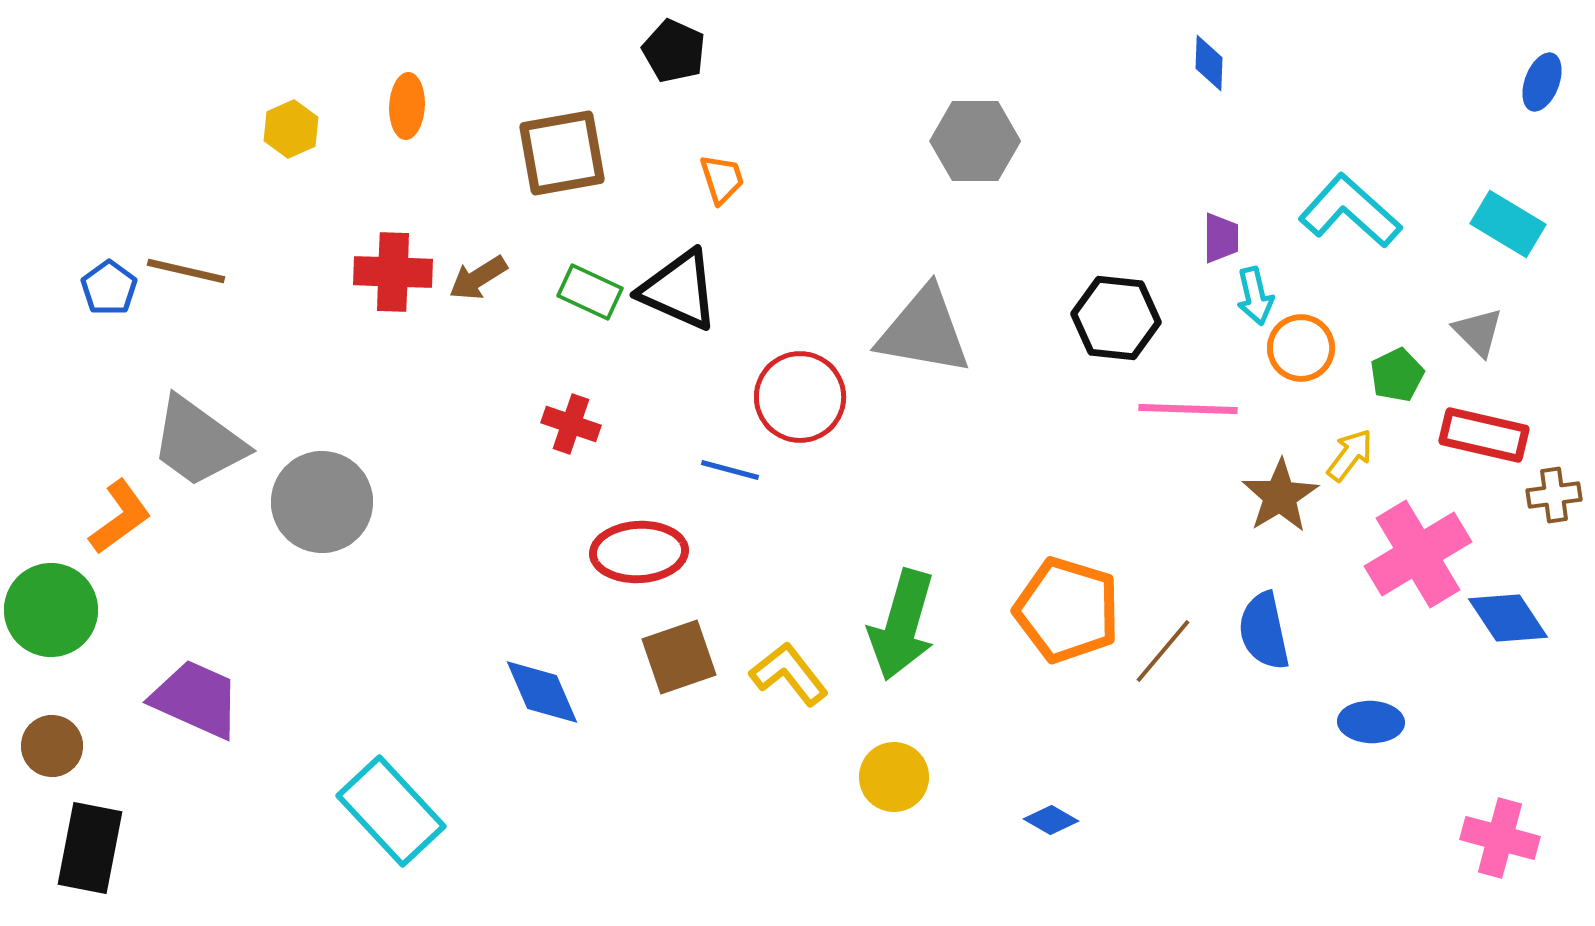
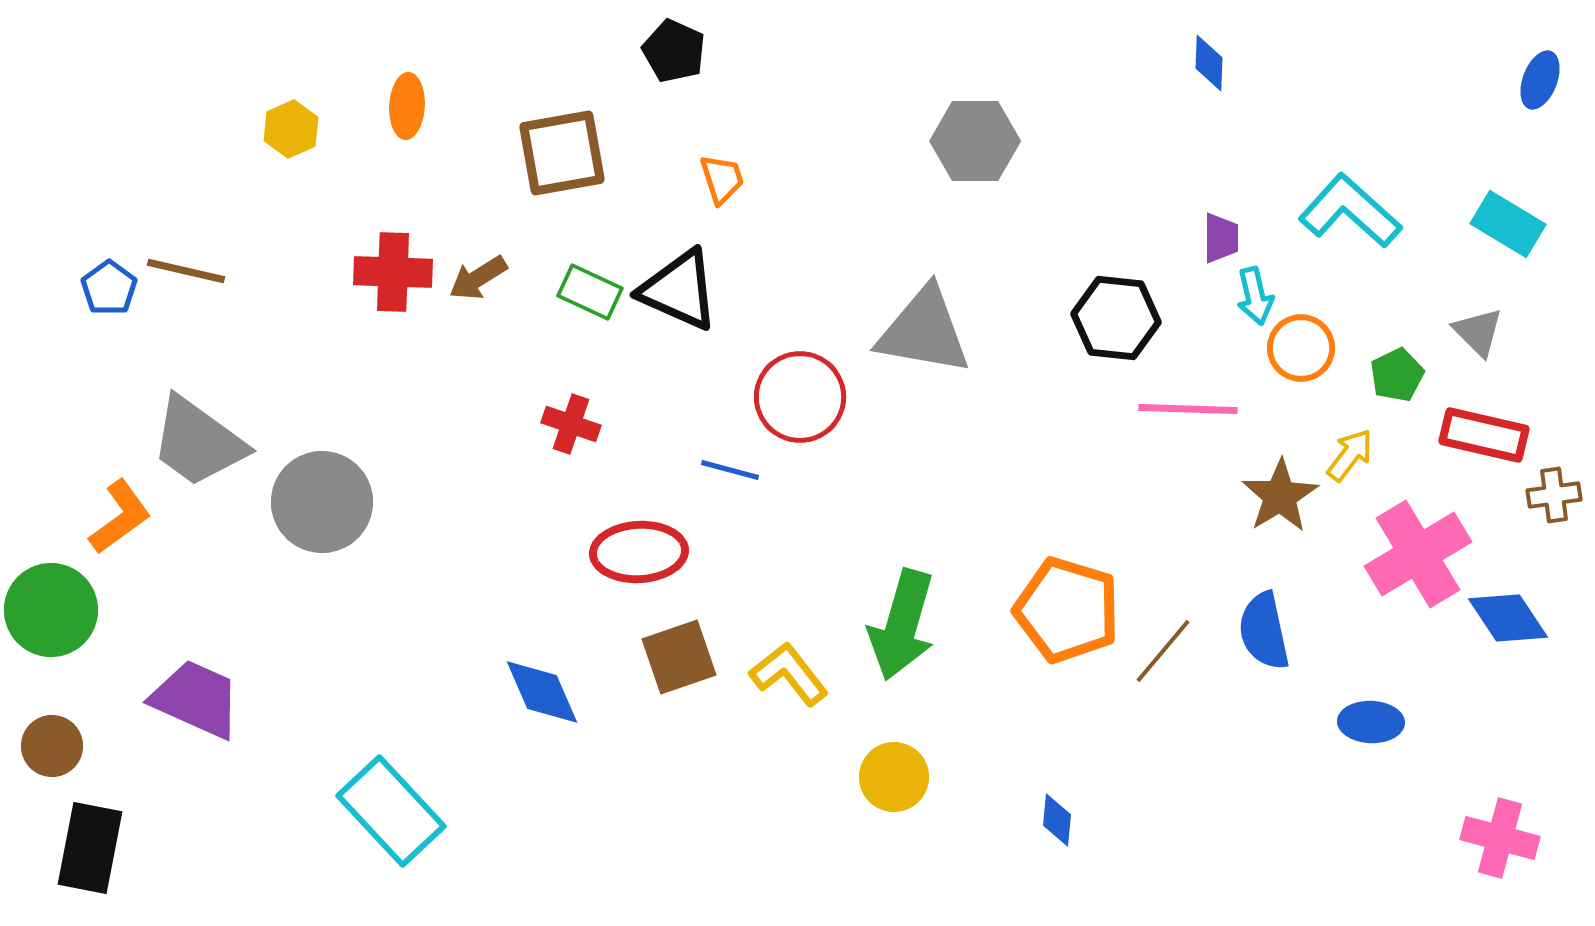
blue ellipse at (1542, 82): moved 2 px left, 2 px up
blue diamond at (1051, 820): moved 6 px right; rotated 66 degrees clockwise
